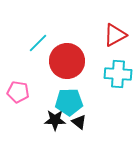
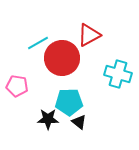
red triangle: moved 26 px left
cyan line: rotated 15 degrees clockwise
red circle: moved 5 px left, 3 px up
cyan cross: rotated 12 degrees clockwise
pink pentagon: moved 1 px left, 6 px up
black star: moved 7 px left, 1 px up
